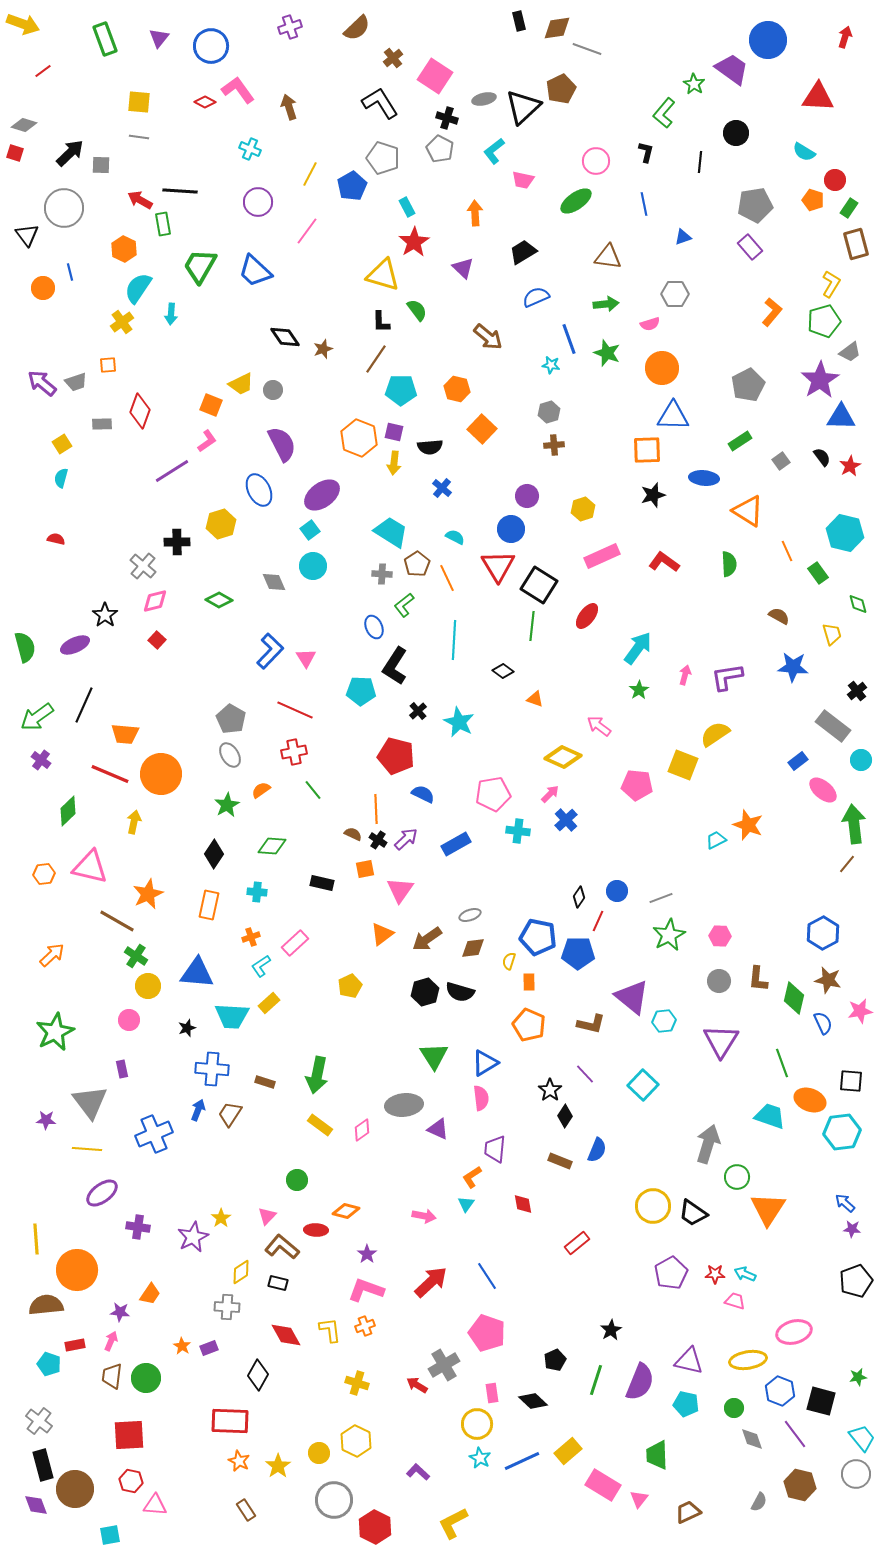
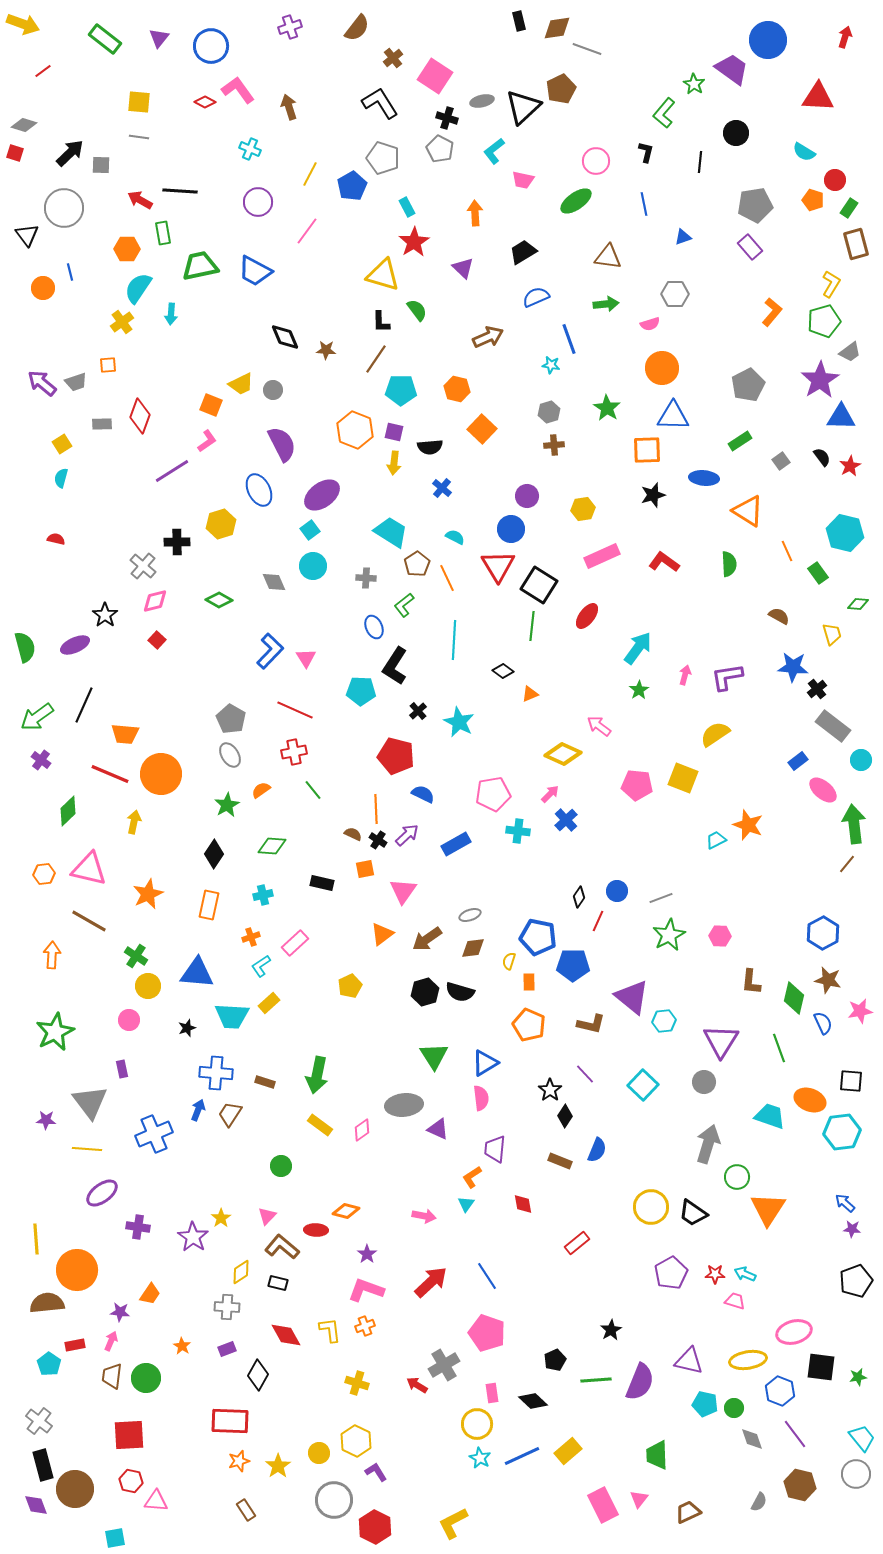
brown semicircle at (357, 28): rotated 8 degrees counterclockwise
green rectangle at (105, 39): rotated 32 degrees counterclockwise
gray ellipse at (484, 99): moved 2 px left, 2 px down
green rectangle at (163, 224): moved 9 px down
orange hexagon at (124, 249): moved 3 px right; rotated 25 degrees counterclockwise
green trapezoid at (200, 266): rotated 48 degrees clockwise
blue trapezoid at (255, 271): rotated 15 degrees counterclockwise
black diamond at (285, 337): rotated 12 degrees clockwise
brown arrow at (488, 337): rotated 64 degrees counterclockwise
brown star at (323, 349): moved 3 px right, 1 px down; rotated 24 degrees clockwise
green star at (607, 353): moved 55 px down; rotated 12 degrees clockwise
red diamond at (140, 411): moved 5 px down
orange hexagon at (359, 438): moved 4 px left, 8 px up
yellow hexagon at (583, 509): rotated 10 degrees clockwise
gray cross at (382, 574): moved 16 px left, 4 px down
green diamond at (858, 604): rotated 70 degrees counterclockwise
black cross at (857, 691): moved 40 px left, 2 px up
orange triangle at (535, 699): moved 5 px left, 5 px up; rotated 42 degrees counterclockwise
yellow diamond at (563, 757): moved 3 px up
yellow square at (683, 765): moved 13 px down
purple arrow at (406, 839): moved 1 px right, 4 px up
pink triangle at (90, 867): moved 1 px left, 2 px down
pink triangle at (400, 890): moved 3 px right, 1 px down
cyan cross at (257, 892): moved 6 px right, 3 px down; rotated 18 degrees counterclockwise
brown line at (117, 921): moved 28 px left
blue pentagon at (578, 953): moved 5 px left, 12 px down
orange arrow at (52, 955): rotated 44 degrees counterclockwise
brown L-shape at (758, 979): moved 7 px left, 3 px down
gray circle at (719, 981): moved 15 px left, 101 px down
green line at (782, 1063): moved 3 px left, 15 px up
blue cross at (212, 1069): moved 4 px right, 4 px down
green circle at (297, 1180): moved 16 px left, 14 px up
yellow circle at (653, 1206): moved 2 px left, 1 px down
purple star at (193, 1237): rotated 12 degrees counterclockwise
brown semicircle at (46, 1305): moved 1 px right, 2 px up
purple rectangle at (209, 1348): moved 18 px right, 1 px down
cyan pentagon at (49, 1364): rotated 15 degrees clockwise
green line at (596, 1380): rotated 68 degrees clockwise
black square at (821, 1401): moved 34 px up; rotated 8 degrees counterclockwise
cyan pentagon at (686, 1404): moved 19 px right
orange star at (239, 1461): rotated 30 degrees clockwise
blue line at (522, 1461): moved 5 px up
purple L-shape at (418, 1472): moved 42 px left; rotated 15 degrees clockwise
pink rectangle at (603, 1485): moved 20 px down; rotated 32 degrees clockwise
pink triangle at (155, 1505): moved 1 px right, 4 px up
cyan square at (110, 1535): moved 5 px right, 3 px down
